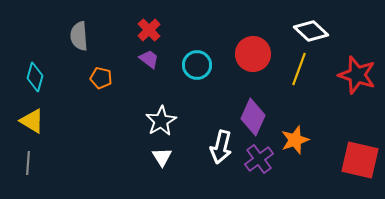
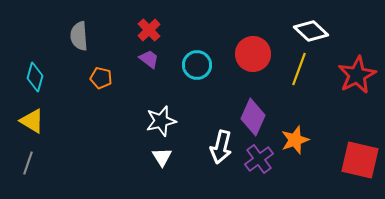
red star: rotated 27 degrees clockwise
white star: rotated 16 degrees clockwise
gray line: rotated 15 degrees clockwise
